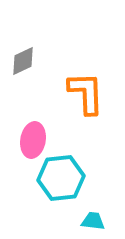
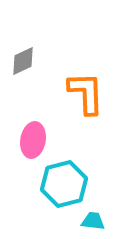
cyan hexagon: moved 3 px right, 6 px down; rotated 9 degrees counterclockwise
